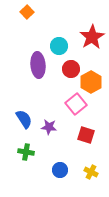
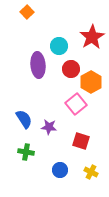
red square: moved 5 px left, 6 px down
